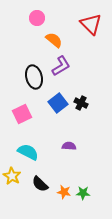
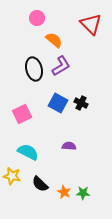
black ellipse: moved 8 px up
blue square: rotated 24 degrees counterclockwise
yellow star: rotated 18 degrees counterclockwise
orange star: rotated 16 degrees clockwise
